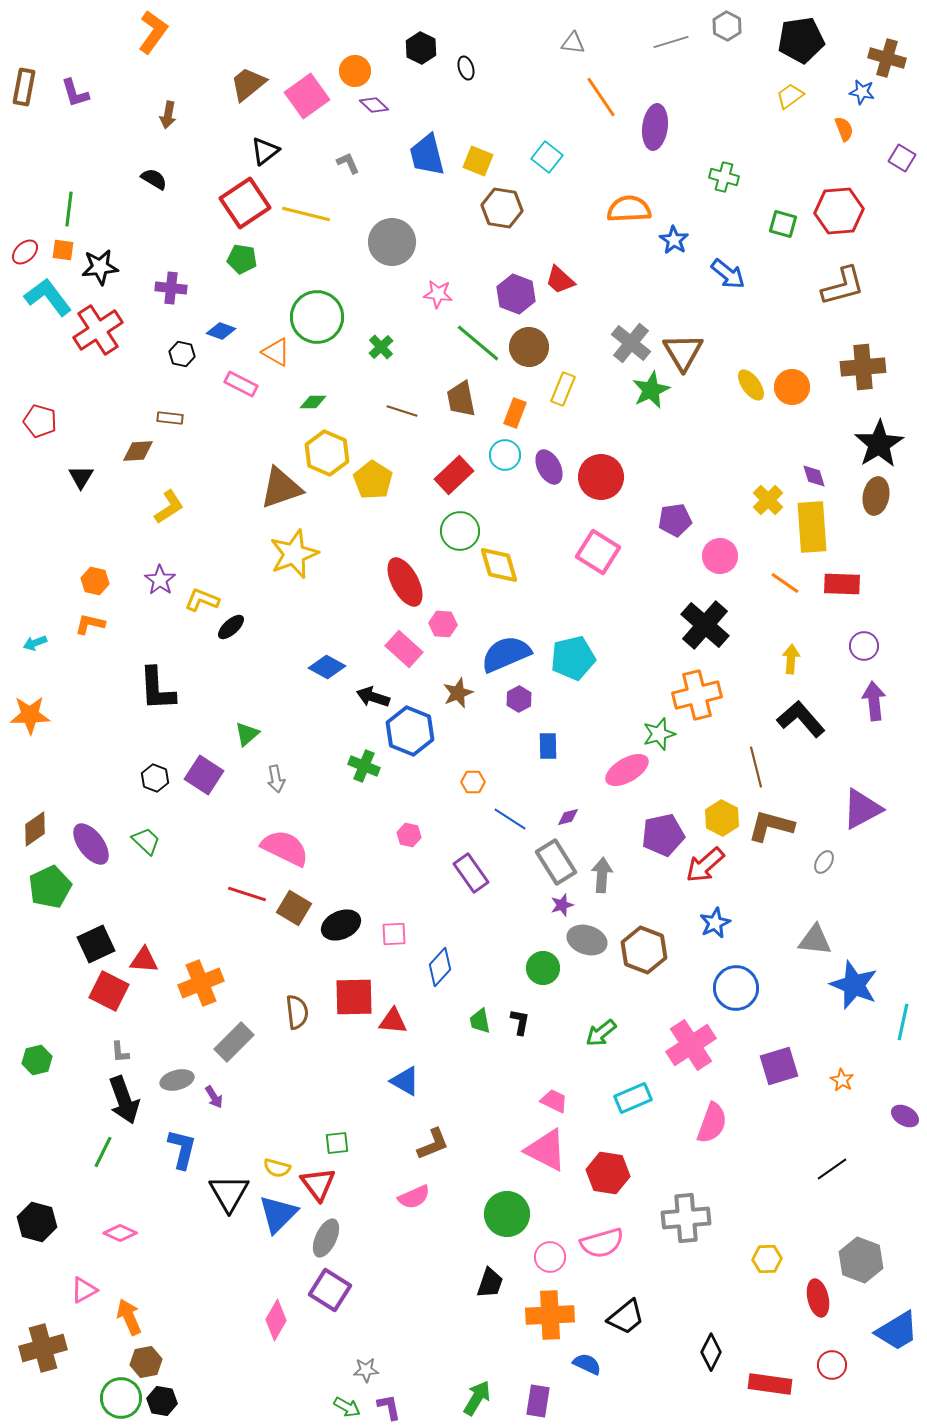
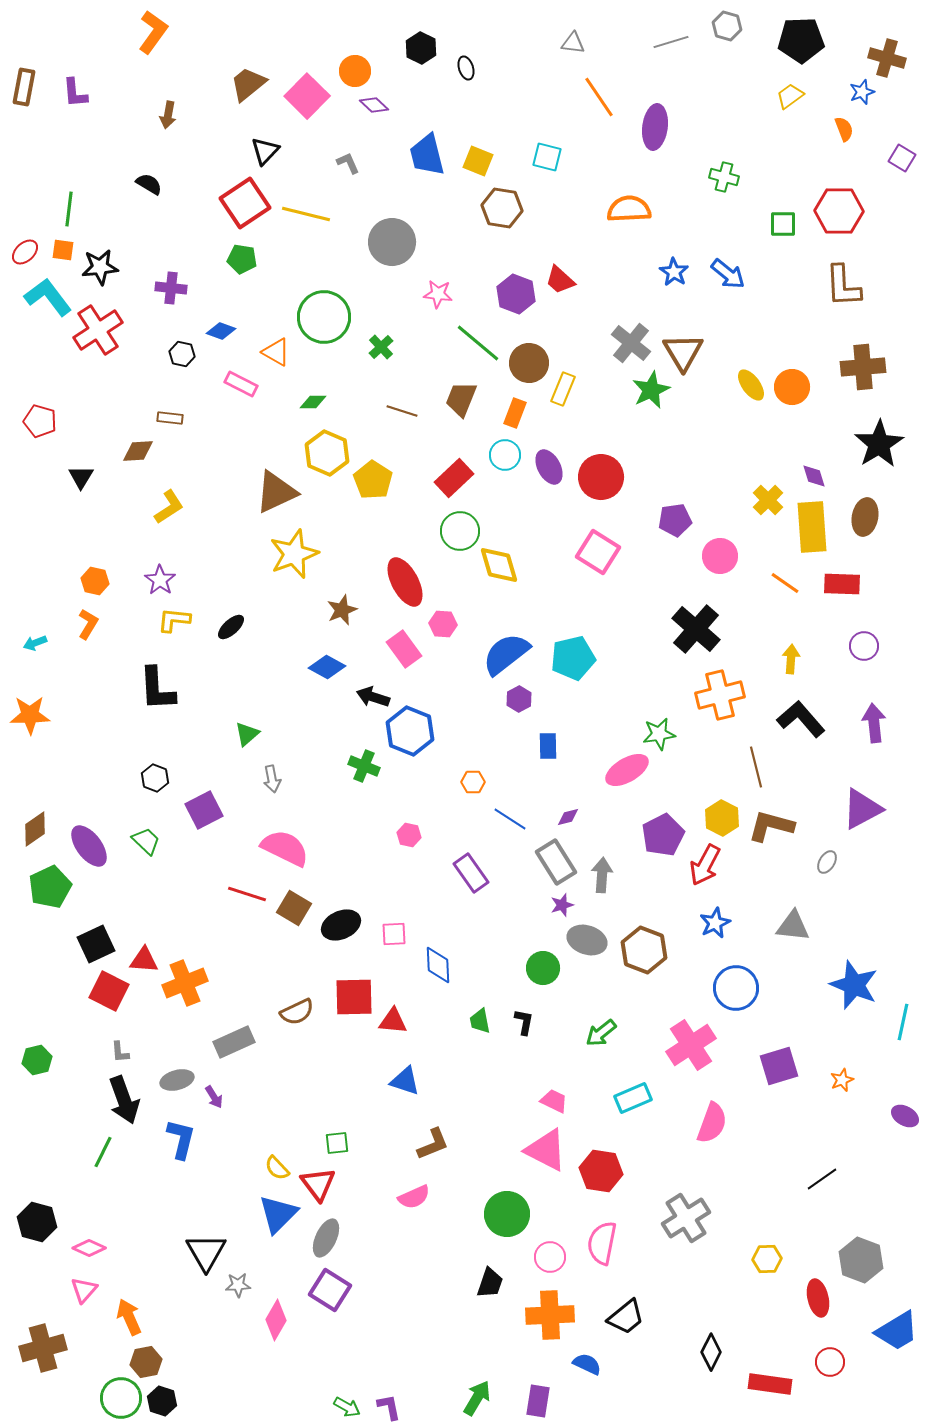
gray hexagon at (727, 26): rotated 12 degrees counterclockwise
black pentagon at (801, 40): rotated 6 degrees clockwise
blue star at (862, 92): rotated 30 degrees counterclockwise
purple L-shape at (75, 93): rotated 12 degrees clockwise
pink square at (307, 96): rotated 9 degrees counterclockwise
orange line at (601, 97): moved 2 px left
black triangle at (265, 151): rotated 8 degrees counterclockwise
cyan square at (547, 157): rotated 24 degrees counterclockwise
black semicircle at (154, 179): moved 5 px left, 5 px down
red hexagon at (839, 211): rotated 6 degrees clockwise
green square at (783, 224): rotated 16 degrees counterclockwise
blue star at (674, 240): moved 32 px down
brown L-shape at (843, 286): rotated 102 degrees clockwise
green circle at (317, 317): moved 7 px right
brown circle at (529, 347): moved 16 px down
brown trapezoid at (461, 399): rotated 33 degrees clockwise
red rectangle at (454, 475): moved 3 px down
brown triangle at (281, 488): moved 5 px left, 4 px down; rotated 6 degrees counterclockwise
brown ellipse at (876, 496): moved 11 px left, 21 px down
yellow L-shape at (202, 600): moved 28 px left, 20 px down; rotated 16 degrees counterclockwise
orange L-shape at (90, 624): moved 2 px left; rotated 108 degrees clockwise
black cross at (705, 625): moved 9 px left, 4 px down
pink rectangle at (404, 649): rotated 12 degrees clockwise
blue semicircle at (506, 654): rotated 15 degrees counterclockwise
brown star at (458, 693): moved 116 px left, 83 px up
orange cross at (697, 695): moved 23 px right
purple arrow at (874, 701): moved 22 px down
green star at (659, 734): rotated 8 degrees clockwise
purple square at (204, 775): moved 35 px down; rotated 30 degrees clockwise
gray arrow at (276, 779): moved 4 px left
purple pentagon at (663, 835): rotated 15 degrees counterclockwise
purple ellipse at (91, 844): moved 2 px left, 2 px down
gray ellipse at (824, 862): moved 3 px right
red arrow at (705, 865): rotated 21 degrees counterclockwise
gray triangle at (815, 940): moved 22 px left, 14 px up
blue diamond at (440, 967): moved 2 px left, 2 px up; rotated 45 degrees counterclockwise
orange cross at (201, 983): moved 16 px left
brown semicircle at (297, 1012): rotated 72 degrees clockwise
black L-shape at (520, 1022): moved 4 px right
gray rectangle at (234, 1042): rotated 21 degrees clockwise
orange star at (842, 1080): rotated 20 degrees clockwise
blue triangle at (405, 1081): rotated 12 degrees counterclockwise
blue L-shape at (182, 1149): moved 1 px left, 10 px up
yellow semicircle at (277, 1168): rotated 32 degrees clockwise
black line at (832, 1169): moved 10 px left, 10 px down
red hexagon at (608, 1173): moved 7 px left, 2 px up
black triangle at (229, 1193): moved 23 px left, 59 px down
gray cross at (686, 1218): rotated 27 degrees counterclockwise
pink diamond at (120, 1233): moved 31 px left, 15 px down
pink semicircle at (602, 1243): rotated 117 degrees clockwise
pink triangle at (84, 1290): rotated 20 degrees counterclockwise
red circle at (832, 1365): moved 2 px left, 3 px up
gray star at (366, 1370): moved 128 px left, 85 px up
black hexagon at (162, 1401): rotated 8 degrees clockwise
